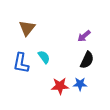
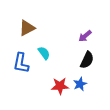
brown triangle: rotated 24 degrees clockwise
purple arrow: moved 1 px right
cyan semicircle: moved 4 px up
blue star: rotated 24 degrees counterclockwise
